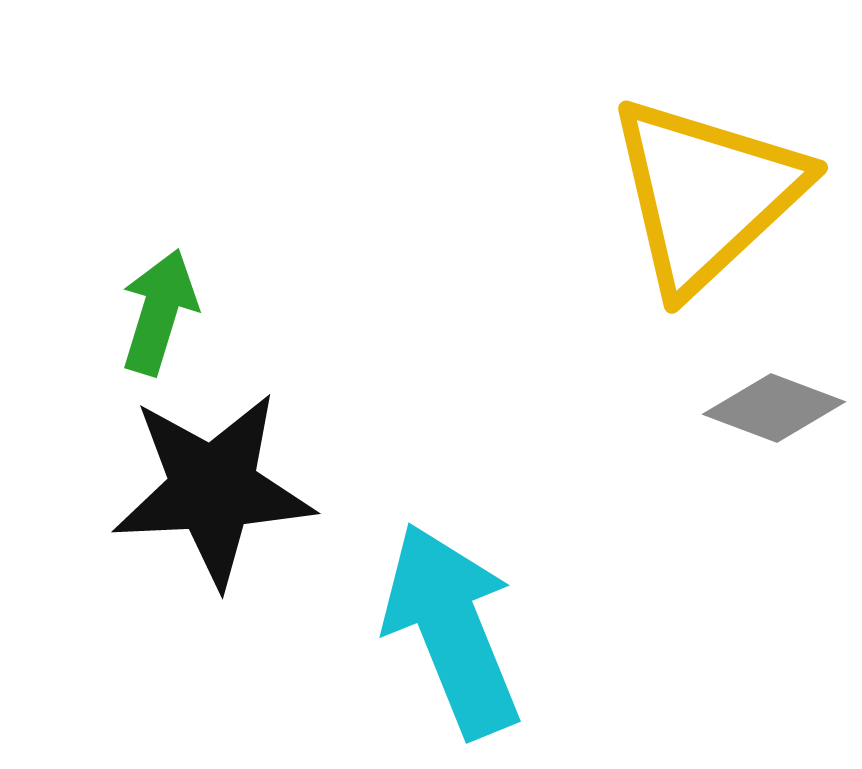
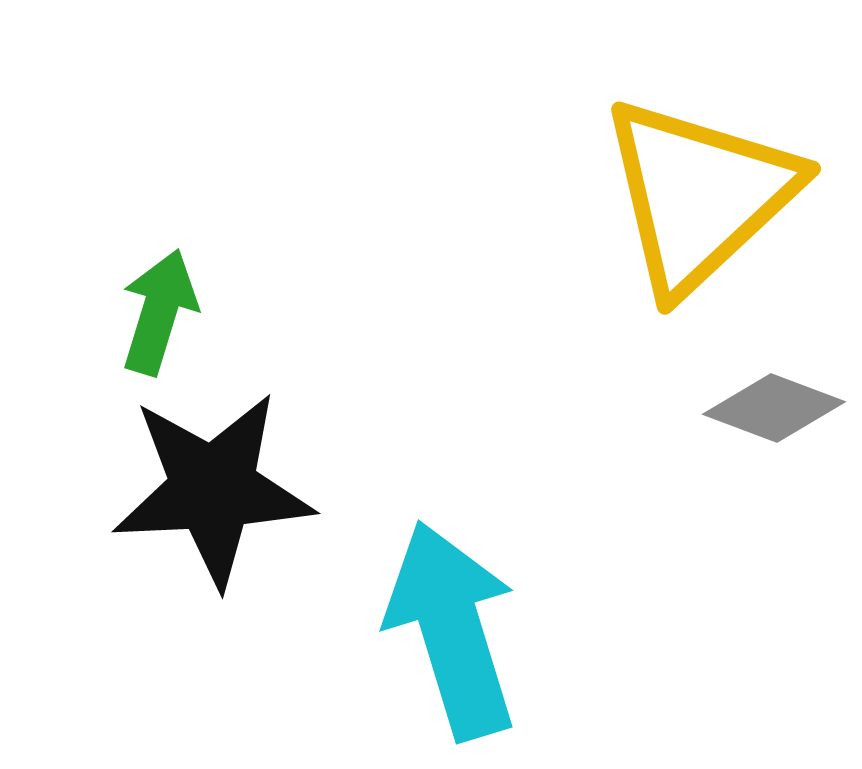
yellow triangle: moved 7 px left, 1 px down
cyan arrow: rotated 5 degrees clockwise
